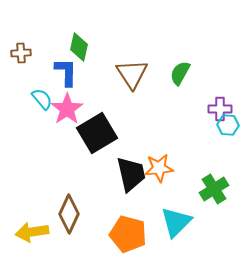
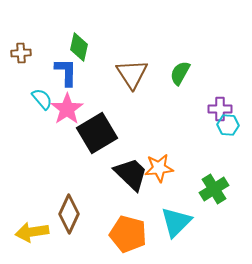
black trapezoid: rotated 33 degrees counterclockwise
